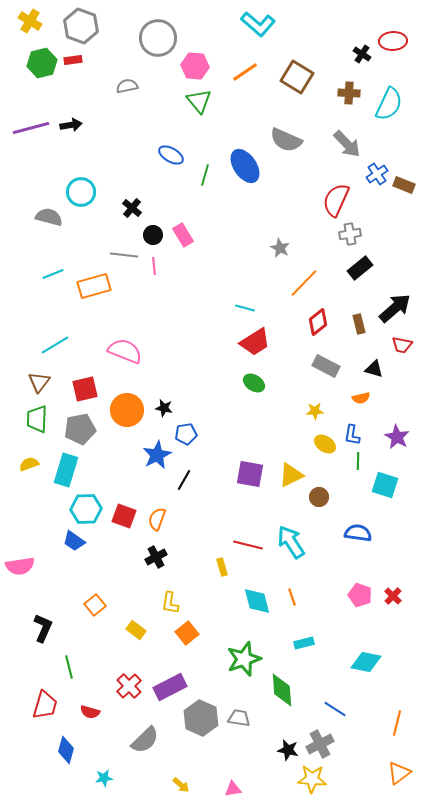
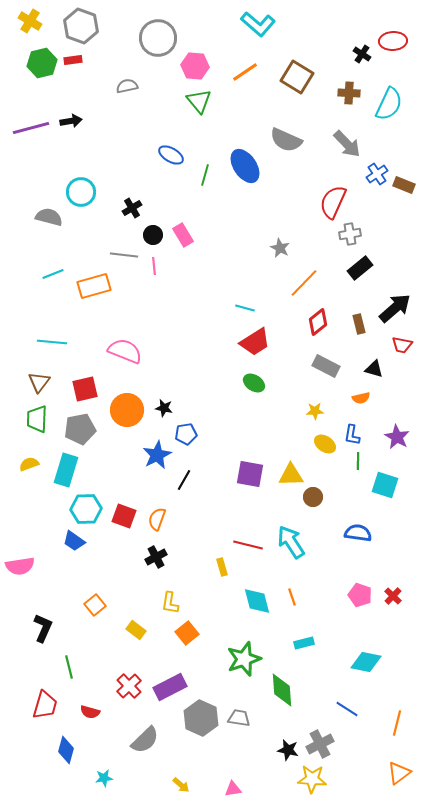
black arrow at (71, 125): moved 4 px up
red semicircle at (336, 200): moved 3 px left, 2 px down
black cross at (132, 208): rotated 18 degrees clockwise
cyan line at (55, 345): moved 3 px left, 3 px up; rotated 36 degrees clockwise
yellow triangle at (291, 475): rotated 24 degrees clockwise
brown circle at (319, 497): moved 6 px left
blue line at (335, 709): moved 12 px right
